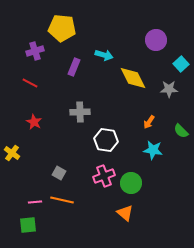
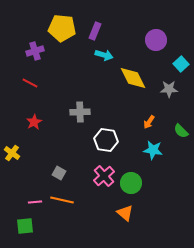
purple rectangle: moved 21 px right, 36 px up
red star: rotated 14 degrees clockwise
pink cross: rotated 20 degrees counterclockwise
green square: moved 3 px left, 1 px down
